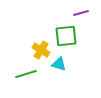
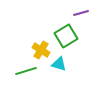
green square: rotated 25 degrees counterclockwise
green line: moved 3 px up
